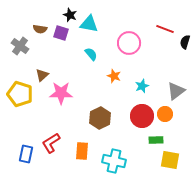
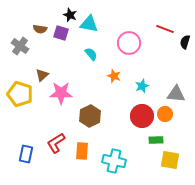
gray triangle: moved 3 px down; rotated 42 degrees clockwise
brown hexagon: moved 10 px left, 2 px up
red L-shape: moved 5 px right
